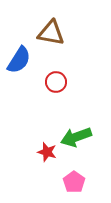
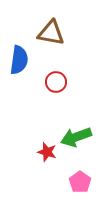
blue semicircle: rotated 24 degrees counterclockwise
pink pentagon: moved 6 px right
